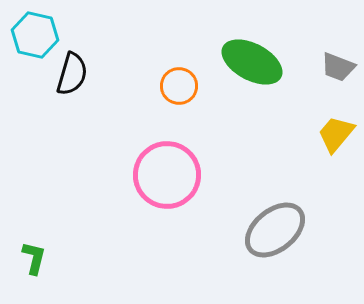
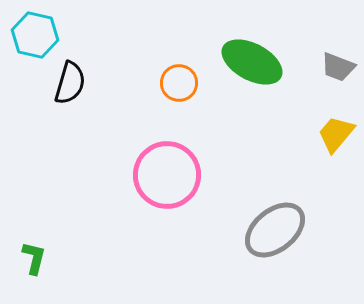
black semicircle: moved 2 px left, 9 px down
orange circle: moved 3 px up
